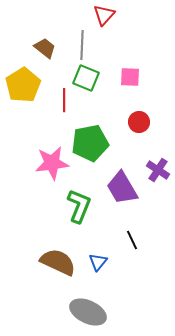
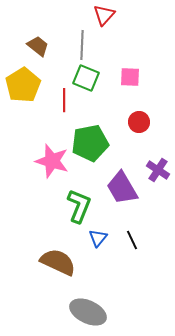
brown trapezoid: moved 7 px left, 2 px up
pink star: moved 2 px up; rotated 24 degrees clockwise
blue triangle: moved 24 px up
